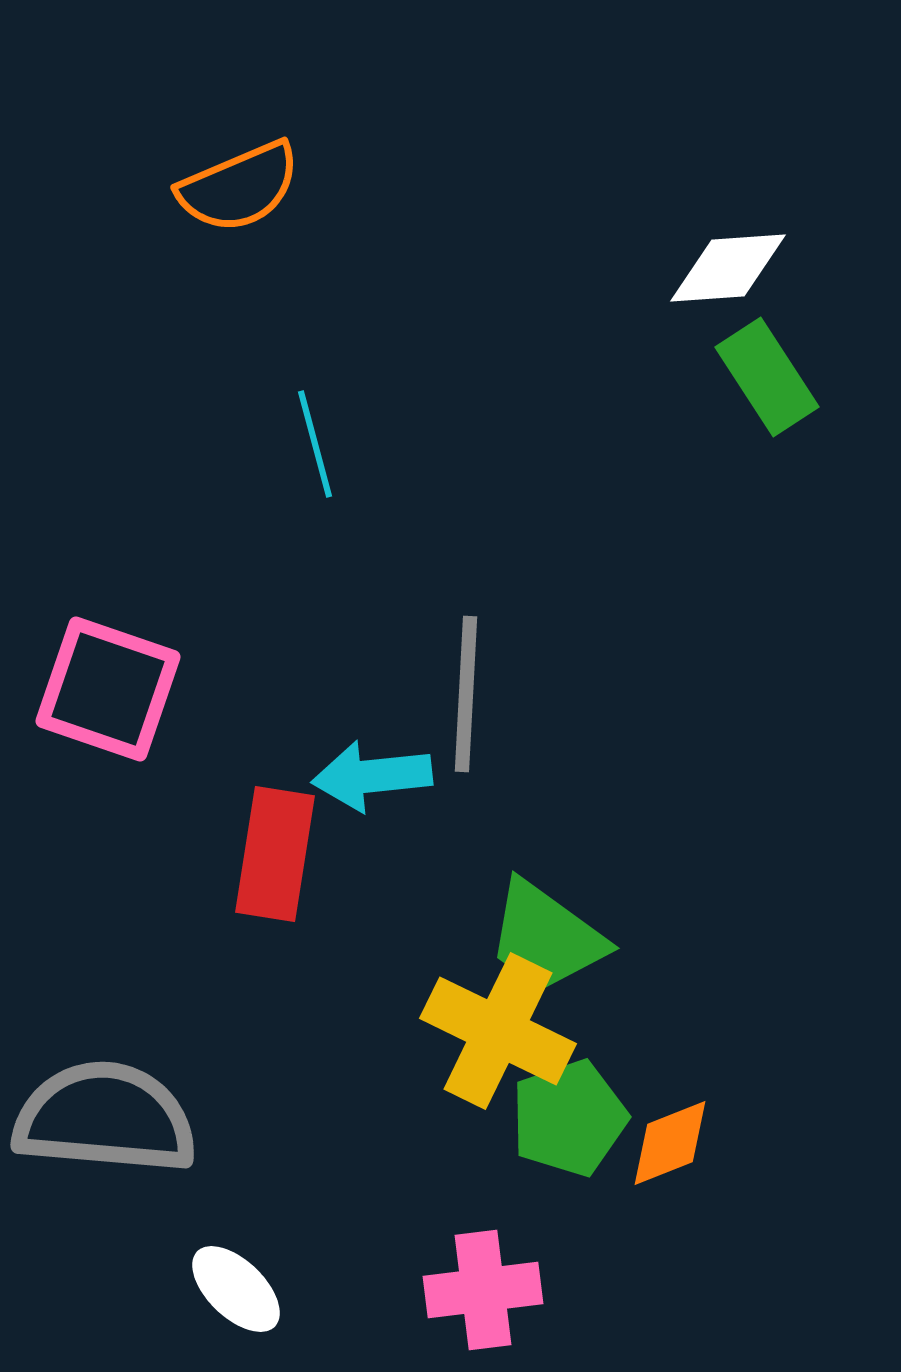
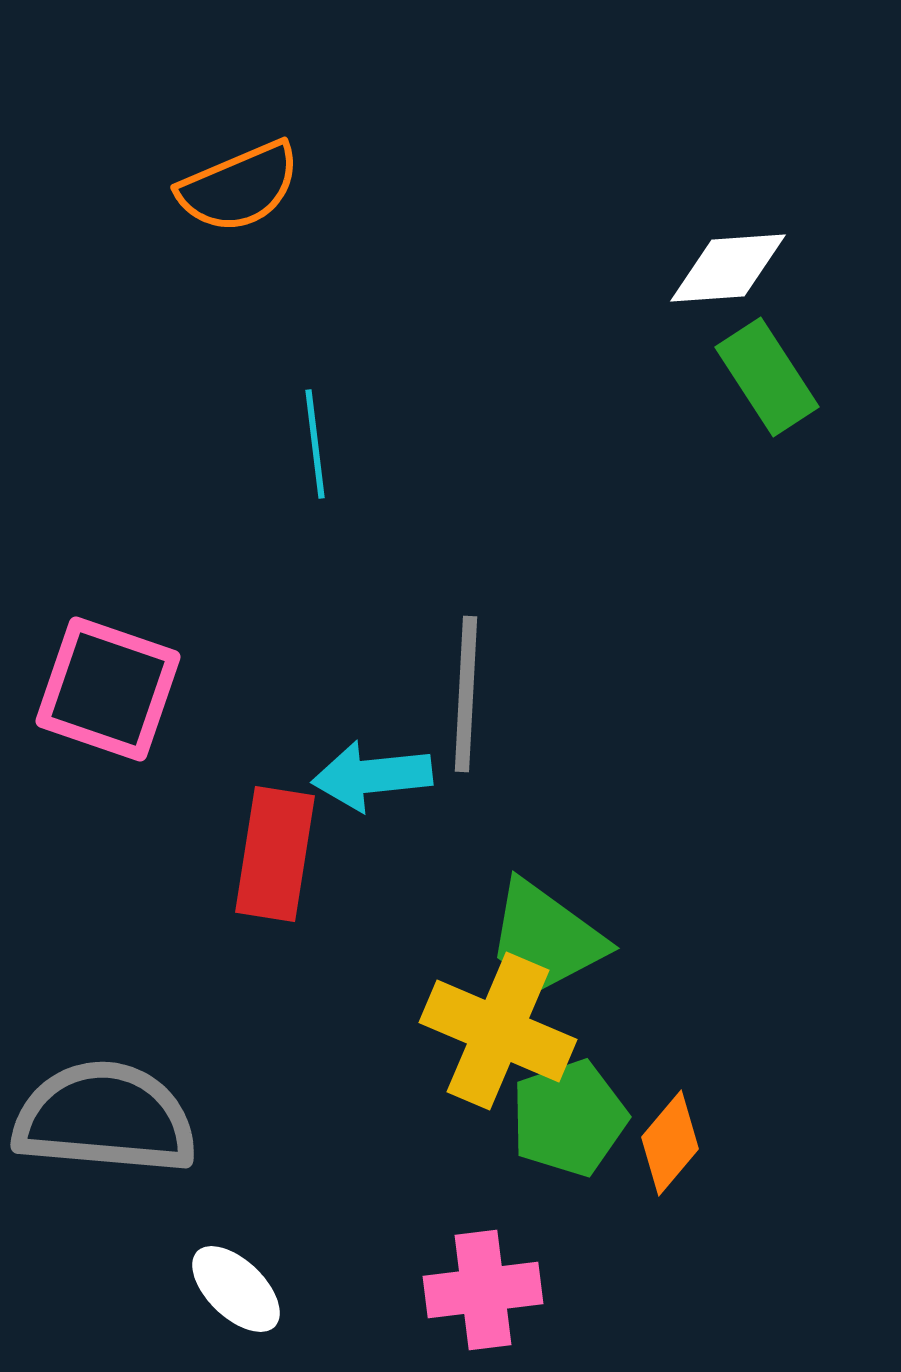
cyan line: rotated 8 degrees clockwise
yellow cross: rotated 3 degrees counterclockwise
orange diamond: rotated 28 degrees counterclockwise
